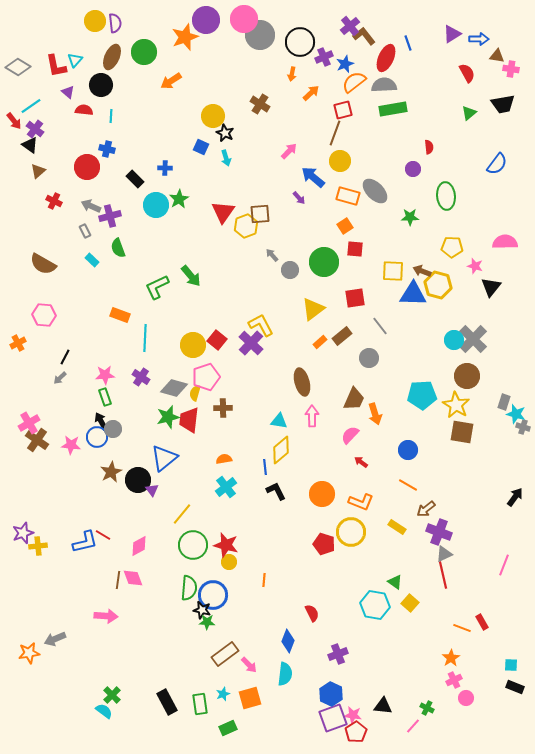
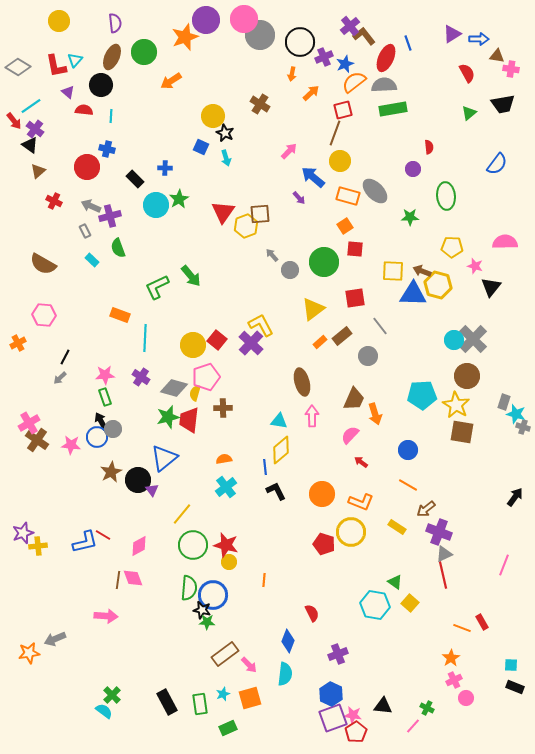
yellow circle at (95, 21): moved 36 px left
gray circle at (369, 358): moved 1 px left, 2 px up
